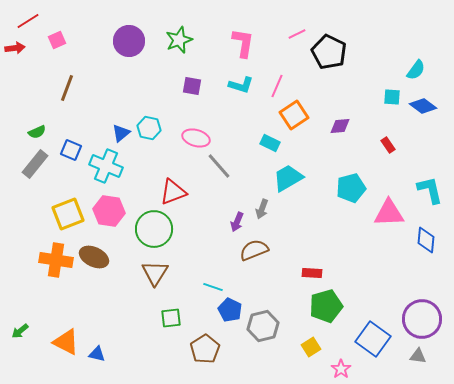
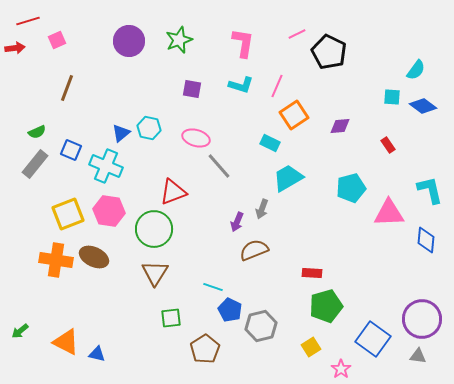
red line at (28, 21): rotated 15 degrees clockwise
purple square at (192, 86): moved 3 px down
gray hexagon at (263, 326): moved 2 px left
